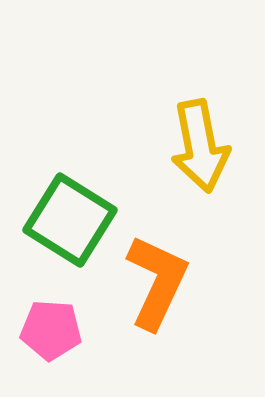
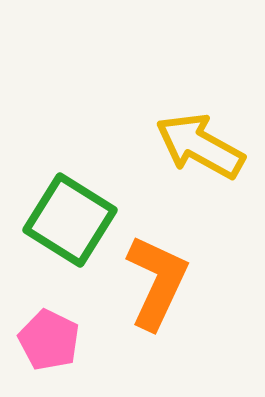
yellow arrow: rotated 130 degrees clockwise
pink pentagon: moved 2 px left, 10 px down; rotated 22 degrees clockwise
